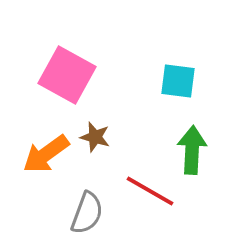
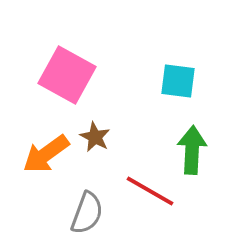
brown star: rotated 12 degrees clockwise
